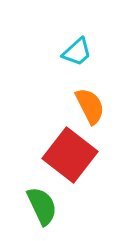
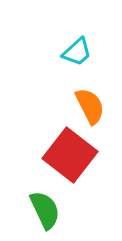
green semicircle: moved 3 px right, 4 px down
